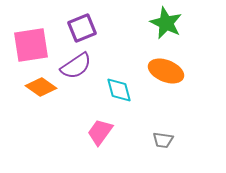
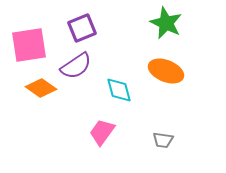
pink square: moved 2 px left
orange diamond: moved 1 px down
pink trapezoid: moved 2 px right
